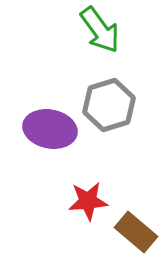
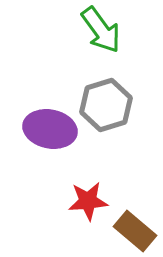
green arrow: moved 1 px right
gray hexagon: moved 3 px left
brown rectangle: moved 1 px left, 1 px up
